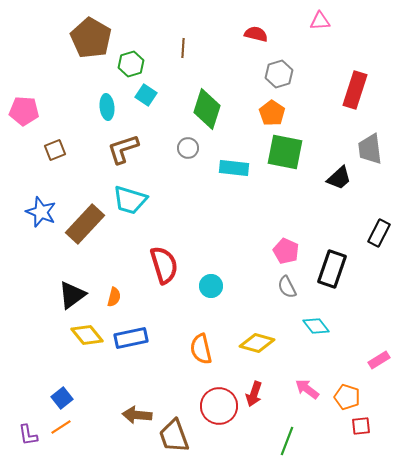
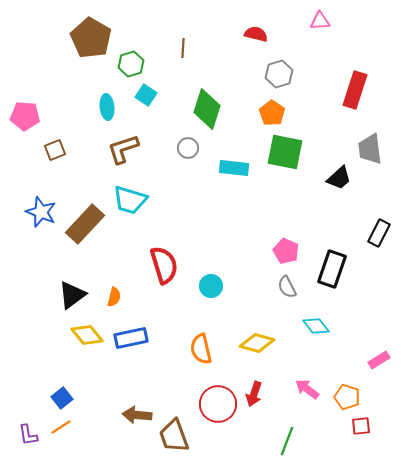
pink pentagon at (24, 111): moved 1 px right, 5 px down
red circle at (219, 406): moved 1 px left, 2 px up
